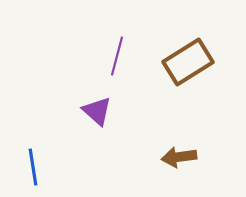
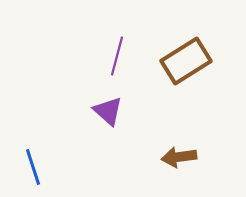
brown rectangle: moved 2 px left, 1 px up
purple triangle: moved 11 px right
blue line: rotated 9 degrees counterclockwise
